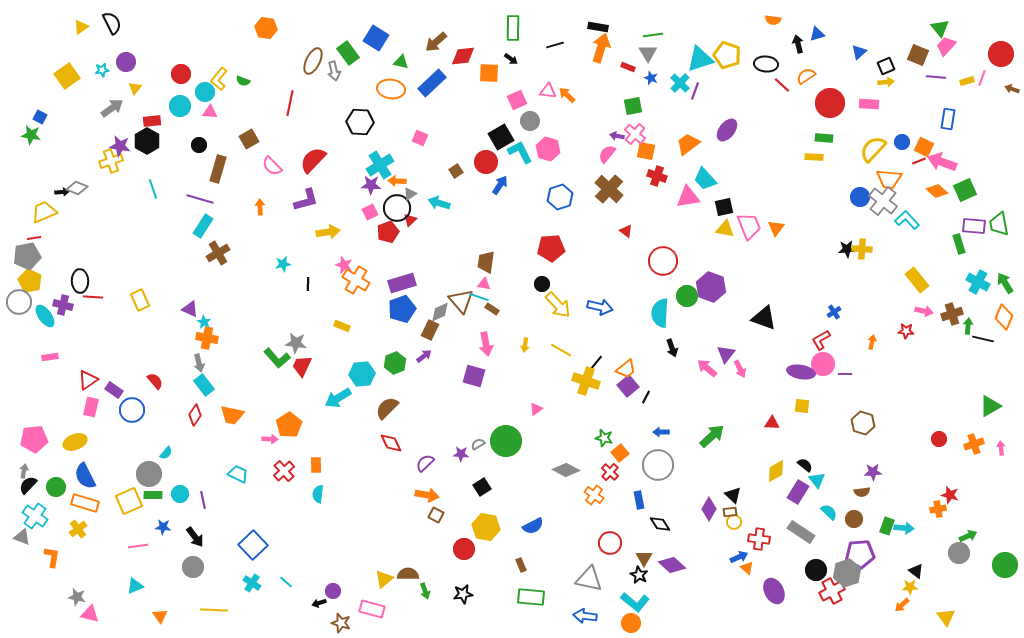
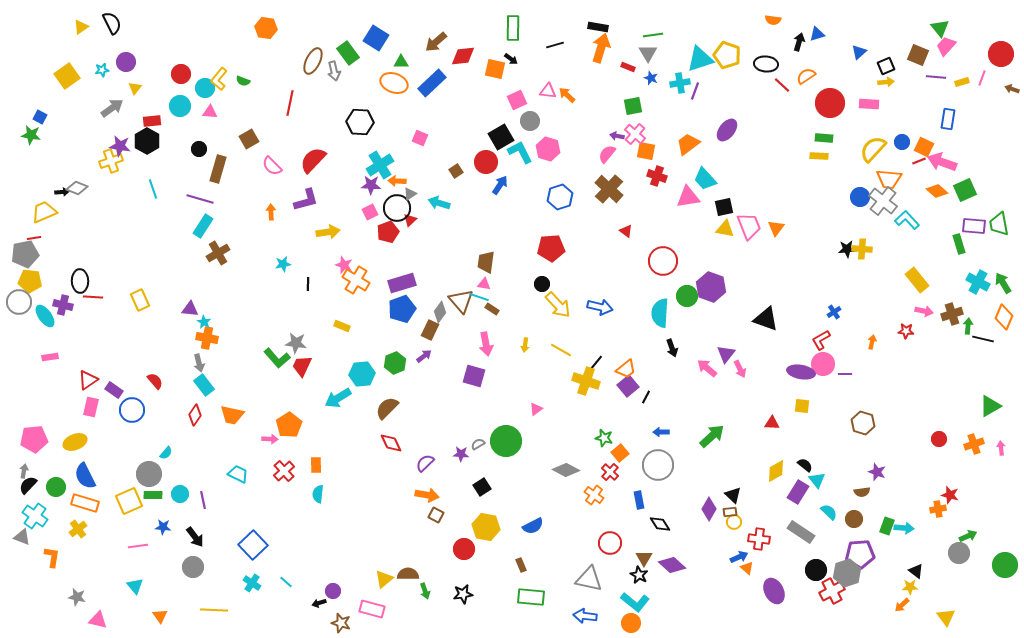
black arrow at (798, 44): moved 1 px right, 2 px up; rotated 30 degrees clockwise
green triangle at (401, 62): rotated 14 degrees counterclockwise
orange square at (489, 73): moved 6 px right, 4 px up; rotated 10 degrees clockwise
yellow rectangle at (967, 81): moved 5 px left, 1 px down
cyan cross at (680, 83): rotated 36 degrees clockwise
orange ellipse at (391, 89): moved 3 px right, 6 px up; rotated 12 degrees clockwise
cyan circle at (205, 92): moved 4 px up
black circle at (199, 145): moved 4 px down
yellow rectangle at (814, 157): moved 5 px right, 1 px up
orange arrow at (260, 207): moved 11 px right, 5 px down
gray pentagon at (27, 256): moved 2 px left, 2 px up
yellow pentagon at (30, 281): rotated 20 degrees counterclockwise
green arrow at (1005, 283): moved 2 px left
purple triangle at (190, 309): rotated 18 degrees counterclockwise
gray diamond at (440, 312): rotated 30 degrees counterclockwise
black triangle at (764, 318): moved 2 px right, 1 px down
purple star at (873, 472): moved 4 px right; rotated 24 degrees clockwise
cyan triangle at (135, 586): rotated 48 degrees counterclockwise
pink triangle at (90, 614): moved 8 px right, 6 px down
